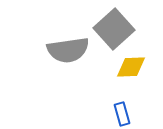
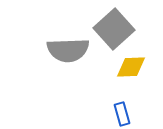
gray semicircle: rotated 6 degrees clockwise
